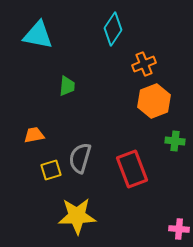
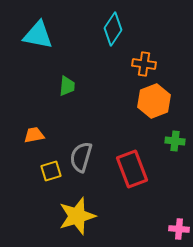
orange cross: rotated 30 degrees clockwise
gray semicircle: moved 1 px right, 1 px up
yellow square: moved 1 px down
yellow star: rotated 15 degrees counterclockwise
